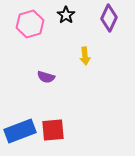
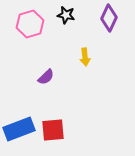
black star: rotated 24 degrees counterclockwise
yellow arrow: moved 1 px down
purple semicircle: rotated 60 degrees counterclockwise
blue rectangle: moved 1 px left, 2 px up
